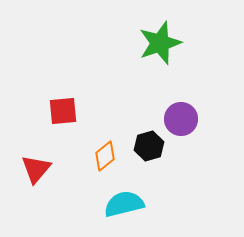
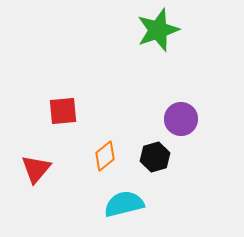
green star: moved 2 px left, 13 px up
black hexagon: moved 6 px right, 11 px down
